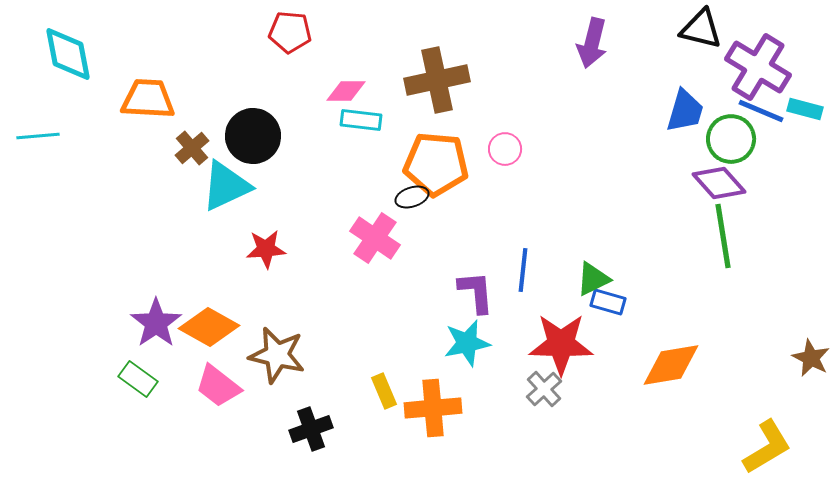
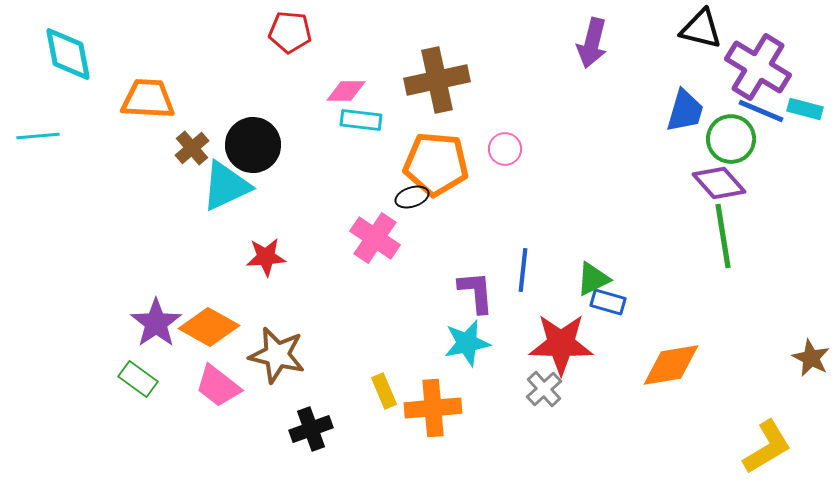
black circle at (253, 136): moved 9 px down
red star at (266, 249): moved 8 px down
